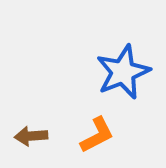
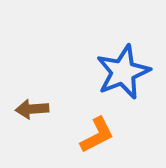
brown arrow: moved 1 px right, 27 px up
